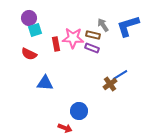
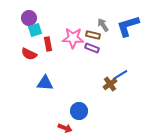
red rectangle: moved 8 px left
